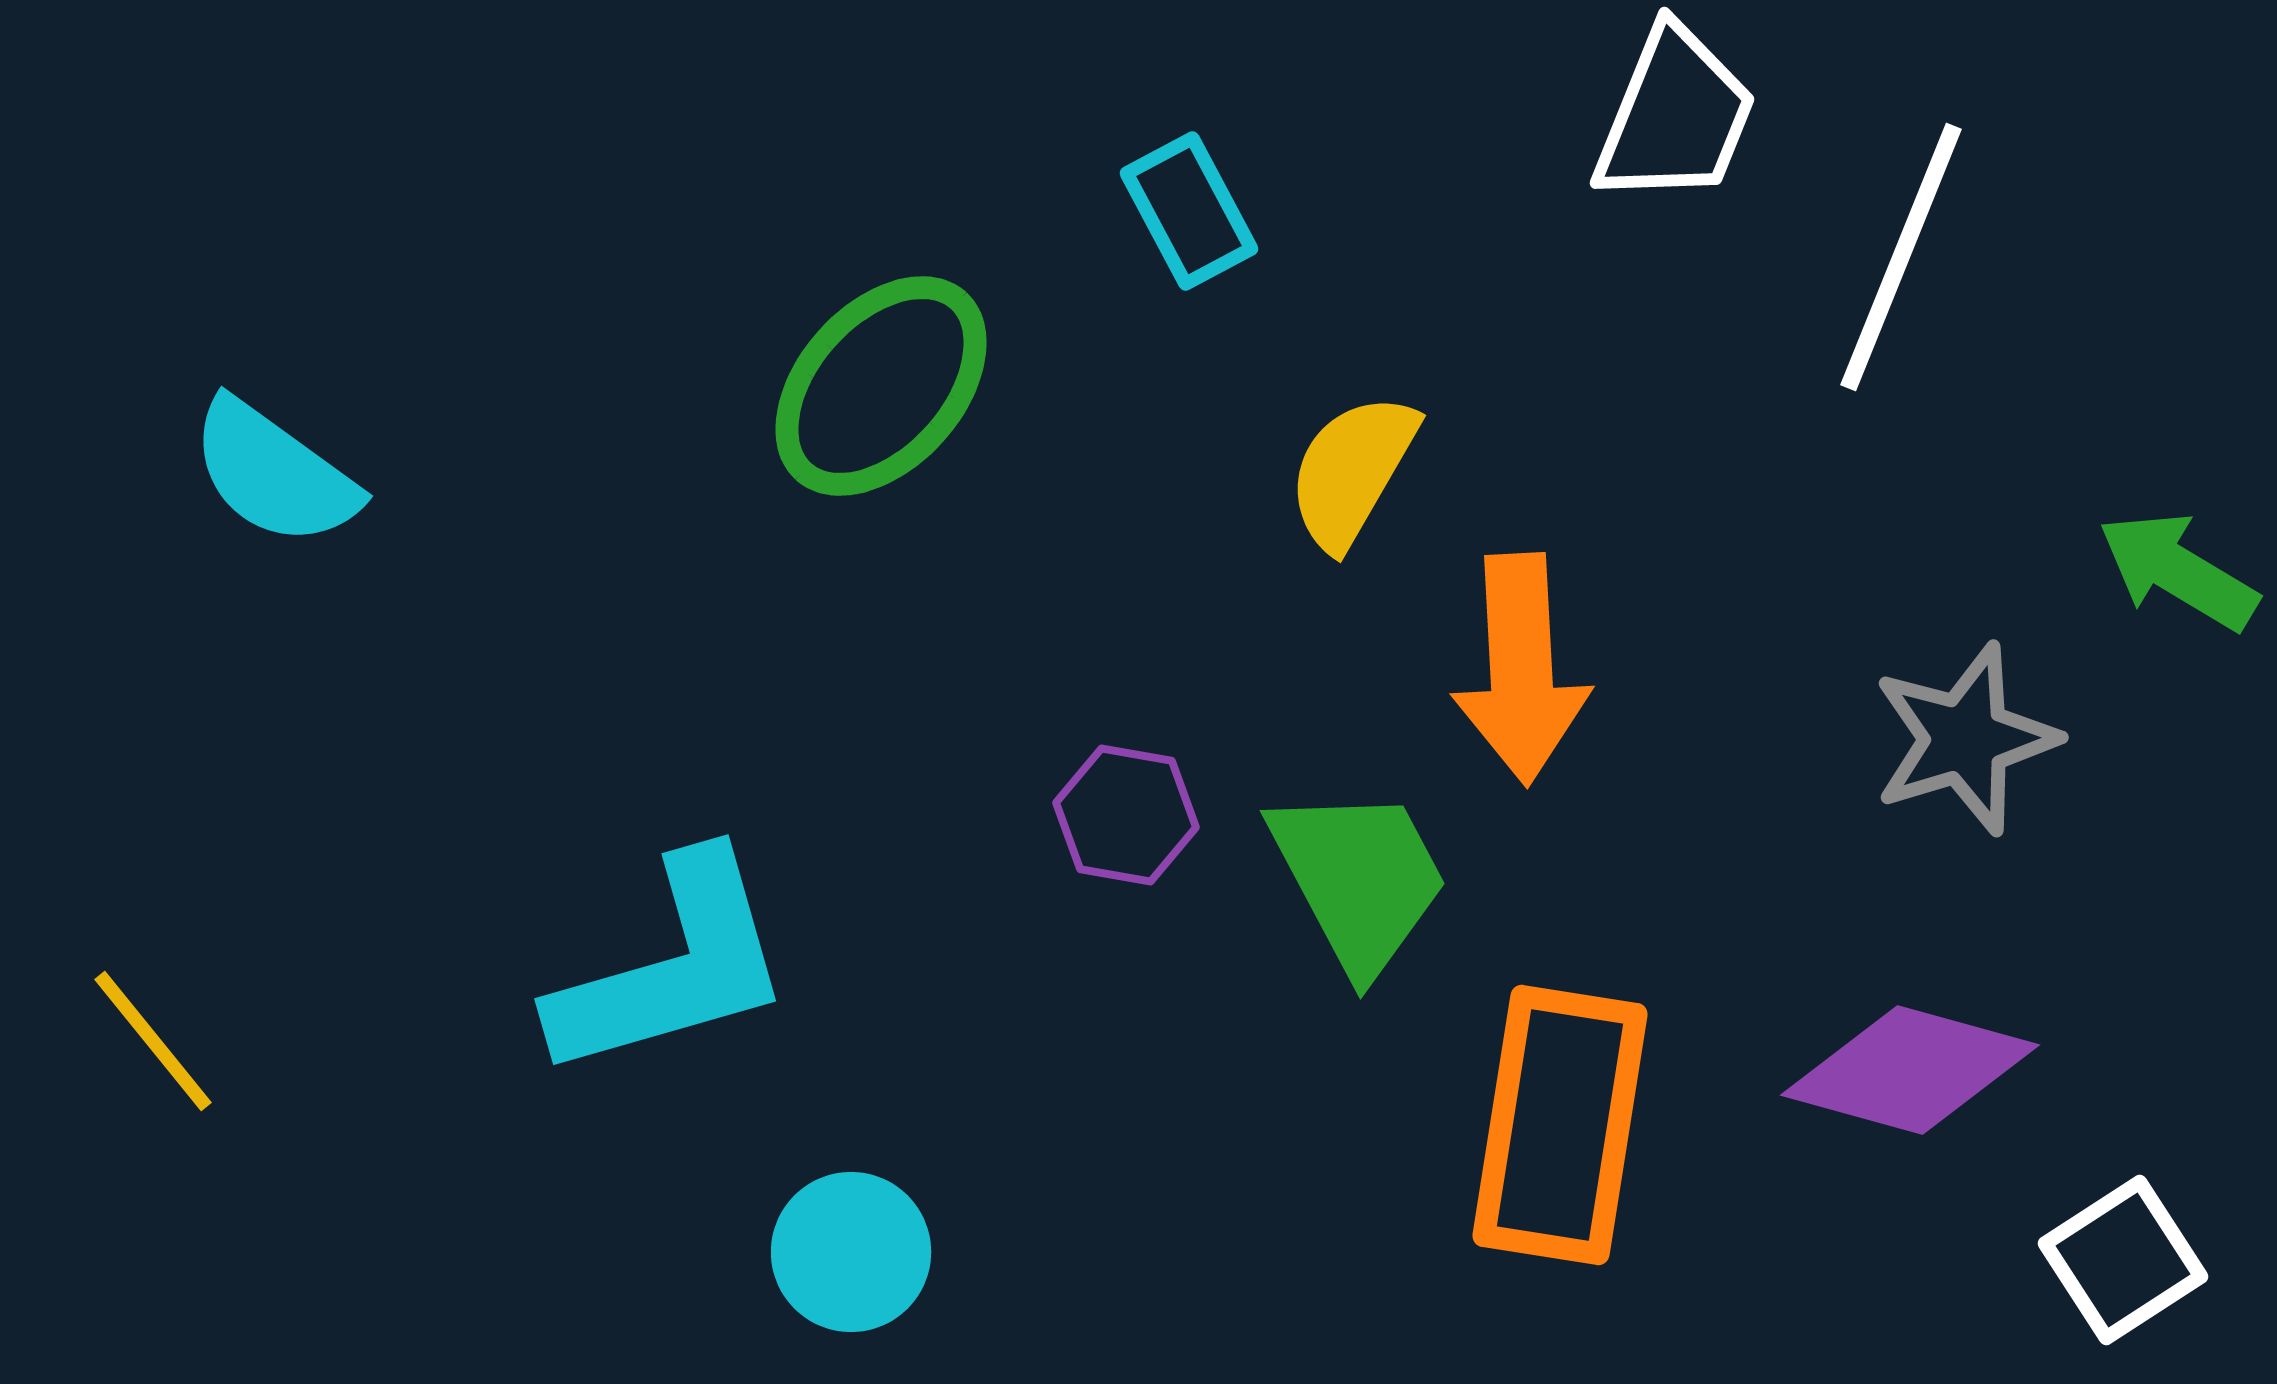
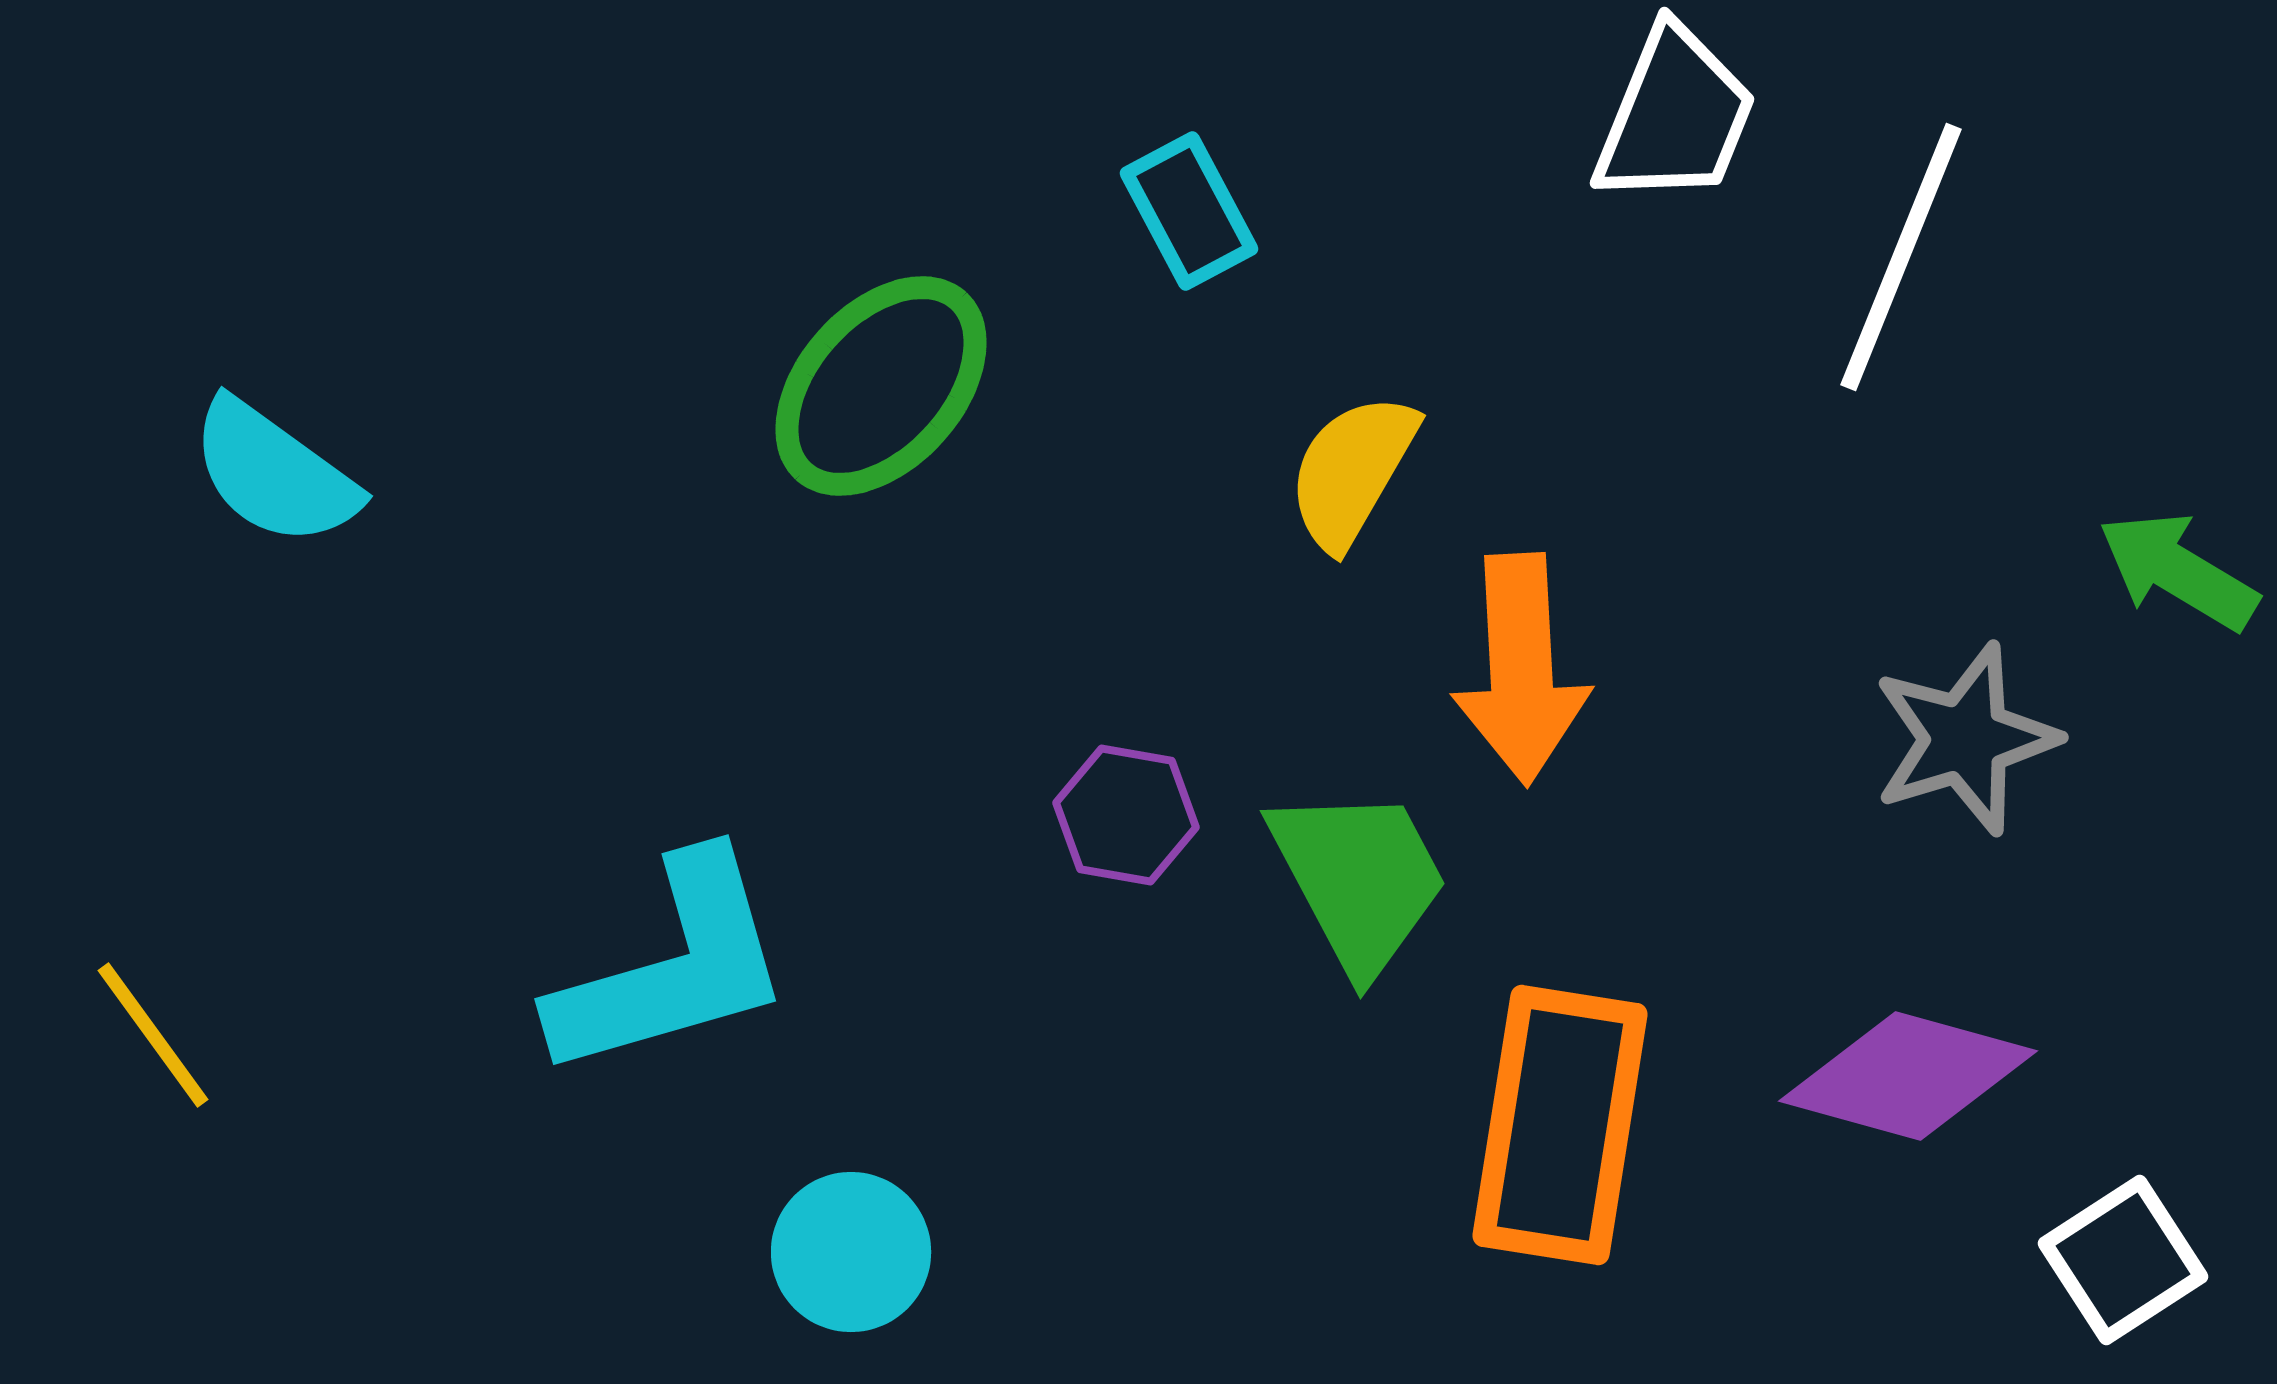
yellow line: moved 6 px up; rotated 3 degrees clockwise
purple diamond: moved 2 px left, 6 px down
